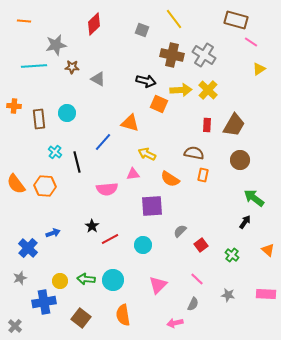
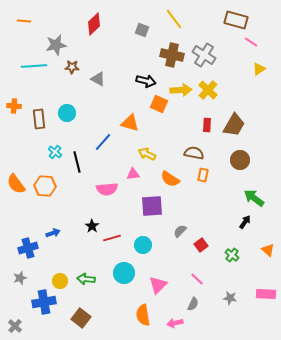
red line at (110, 239): moved 2 px right, 1 px up; rotated 12 degrees clockwise
blue cross at (28, 248): rotated 30 degrees clockwise
cyan circle at (113, 280): moved 11 px right, 7 px up
gray star at (228, 295): moved 2 px right, 3 px down
orange semicircle at (123, 315): moved 20 px right
